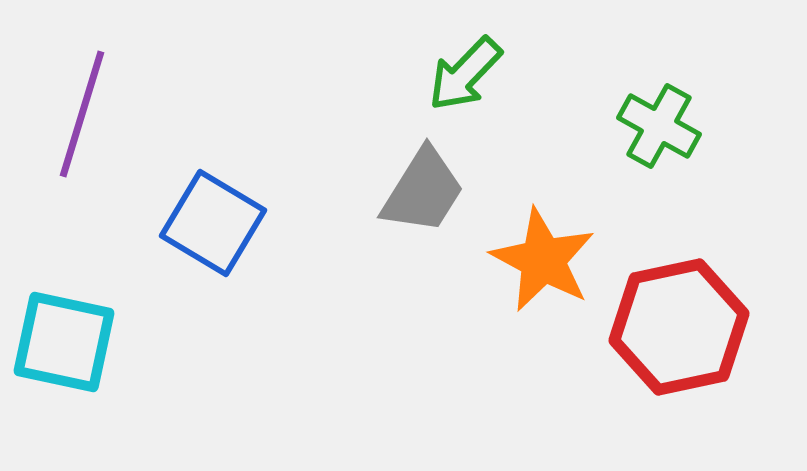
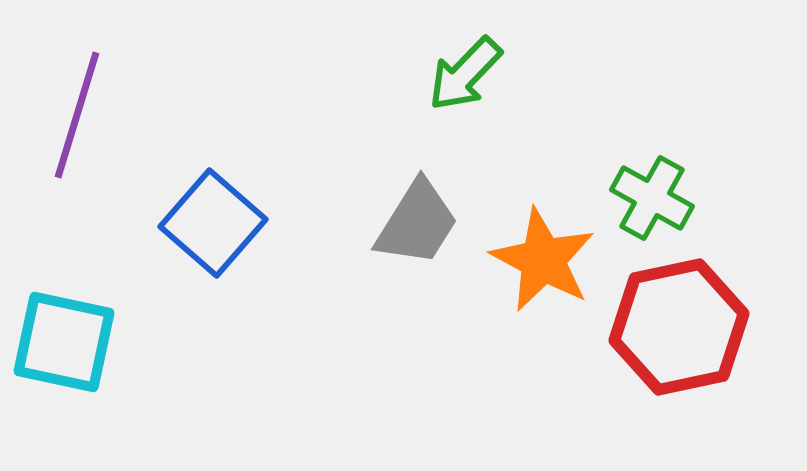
purple line: moved 5 px left, 1 px down
green cross: moved 7 px left, 72 px down
gray trapezoid: moved 6 px left, 32 px down
blue square: rotated 10 degrees clockwise
